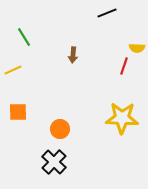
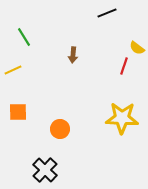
yellow semicircle: rotated 35 degrees clockwise
black cross: moved 9 px left, 8 px down
